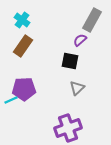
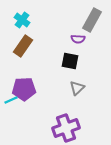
purple semicircle: moved 2 px left, 1 px up; rotated 136 degrees counterclockwise
purple cross: moved 2 px left
